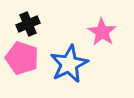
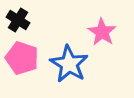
black cross: moved 10 px left, 4 px up; rotated 35 degrees counterclockwise
blue star: rotated 15 degrees counterclockwise
